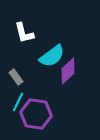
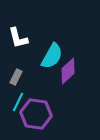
white L-shape: moved 6 px left, 5 px down
cyan semicircle: rotated 24 degrees counterclockwise
gray rectangle: rotated 63 degrees clockwise
